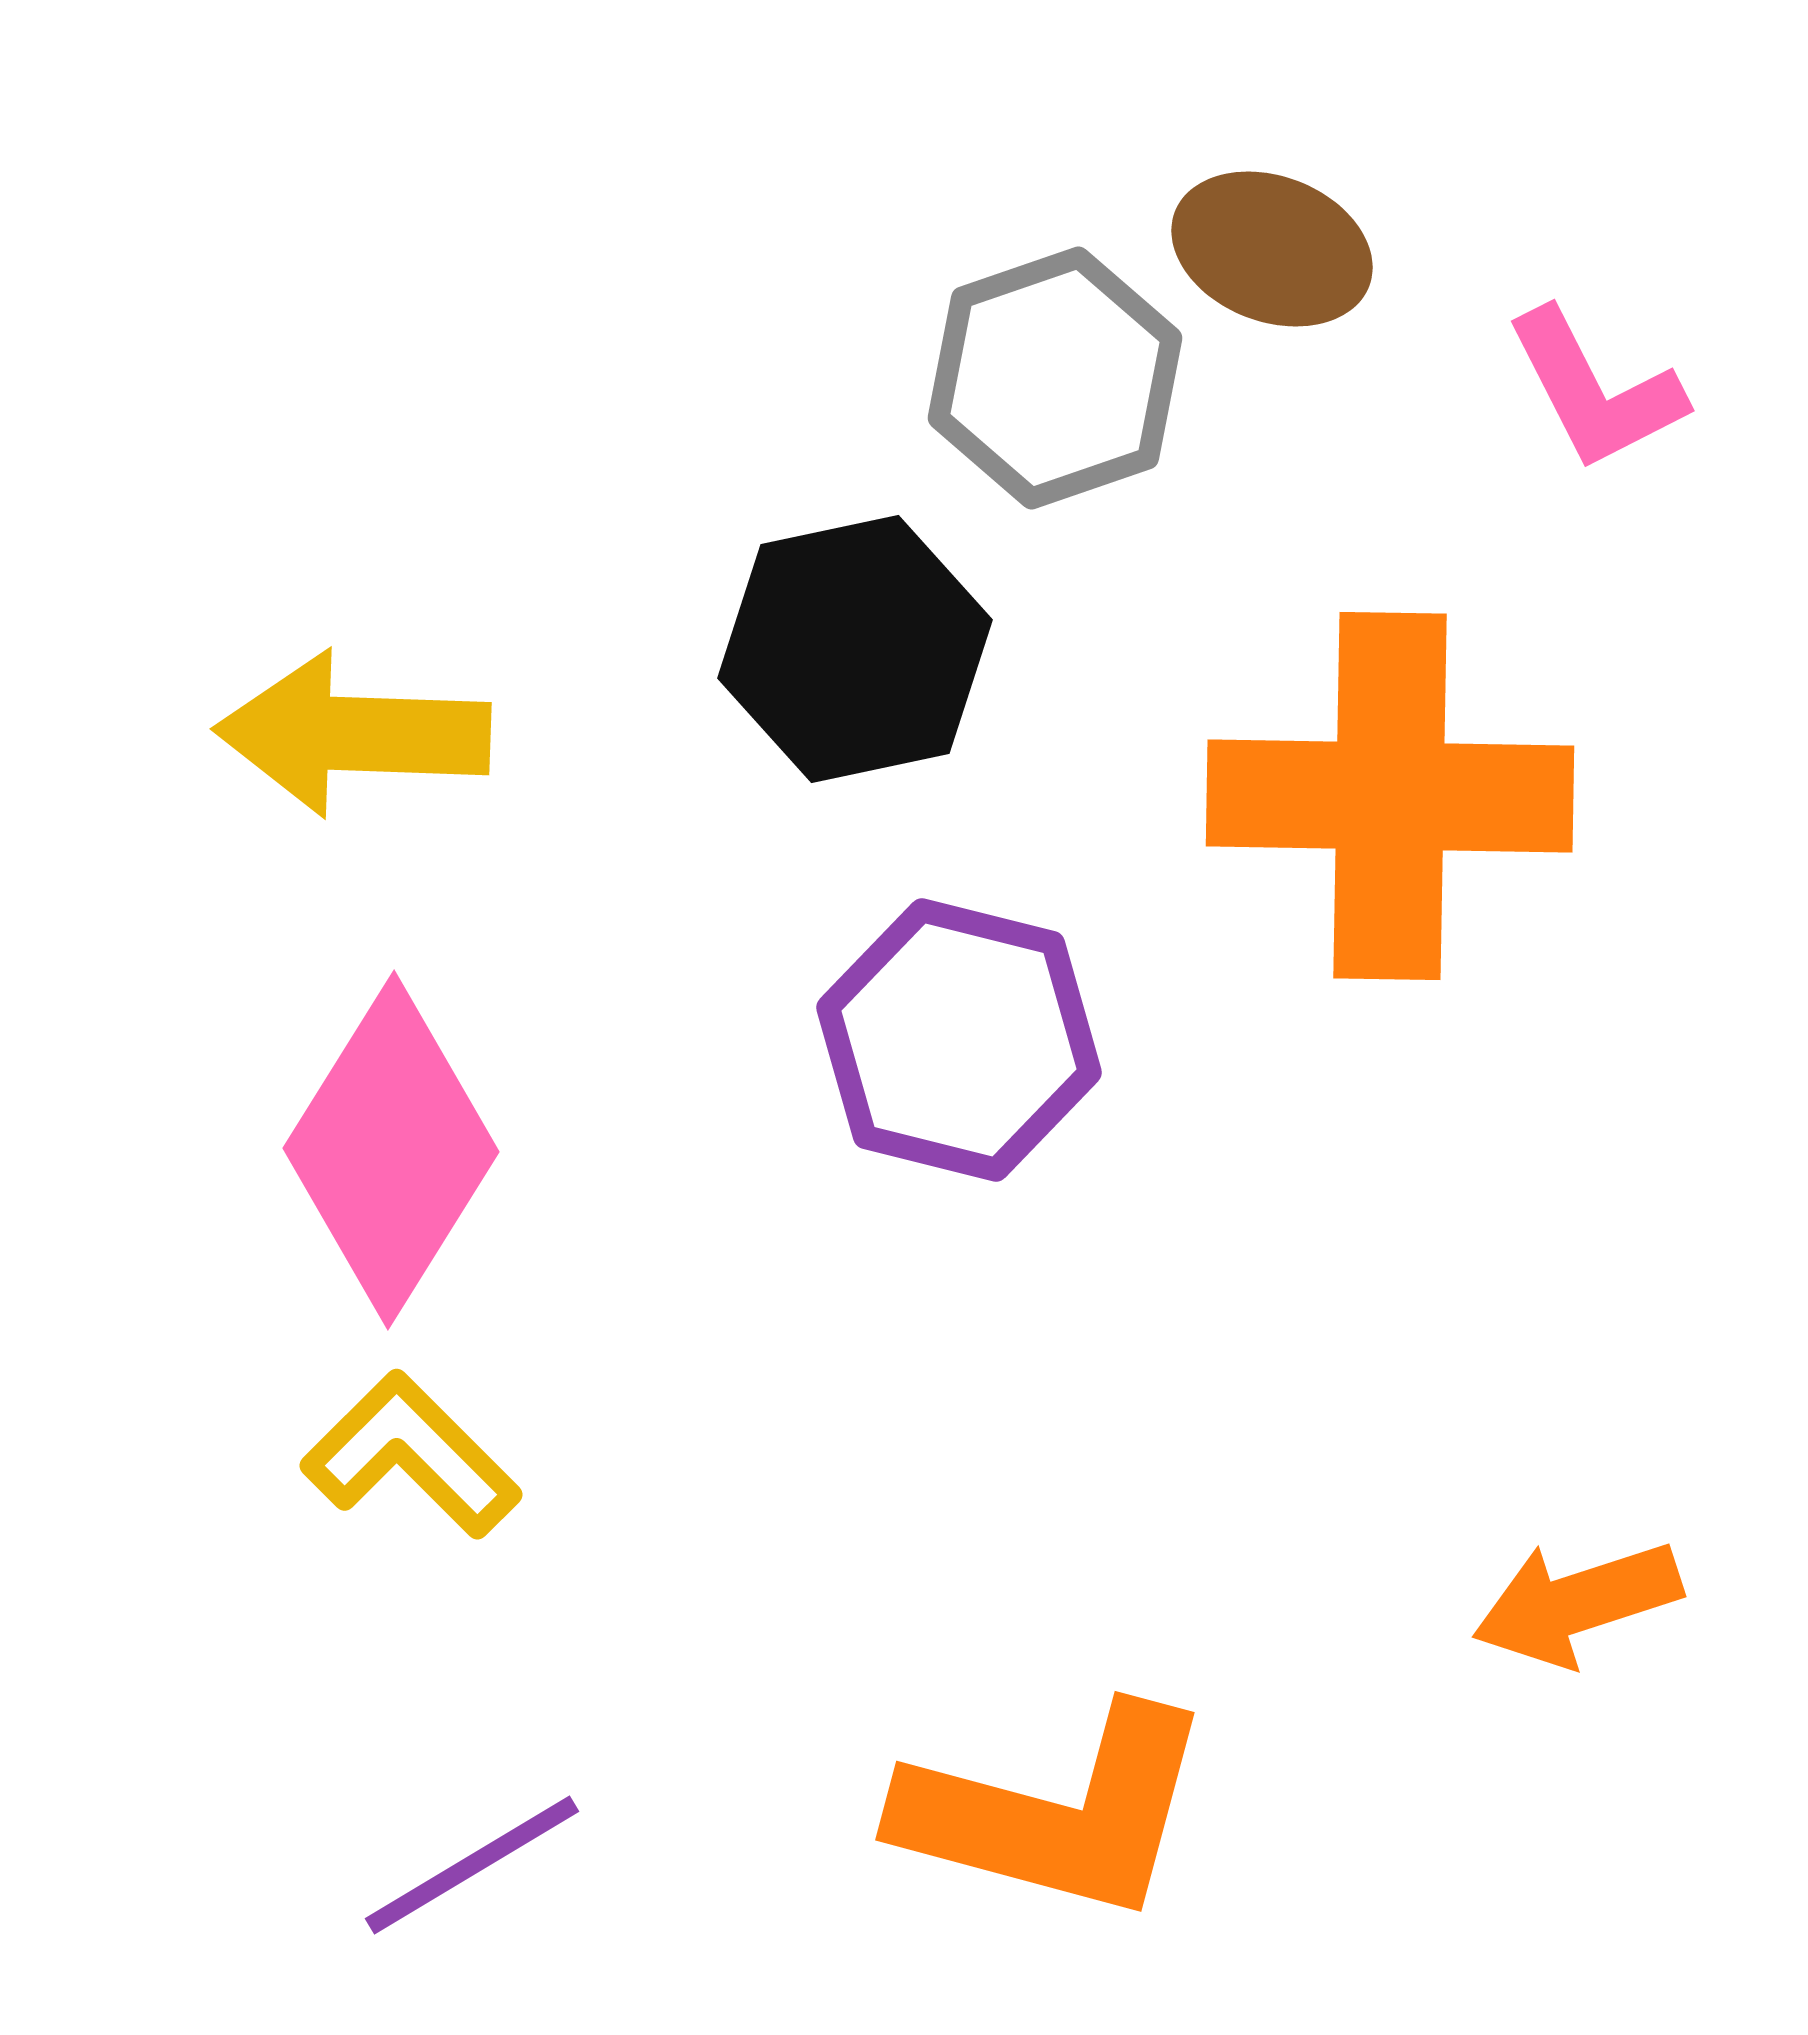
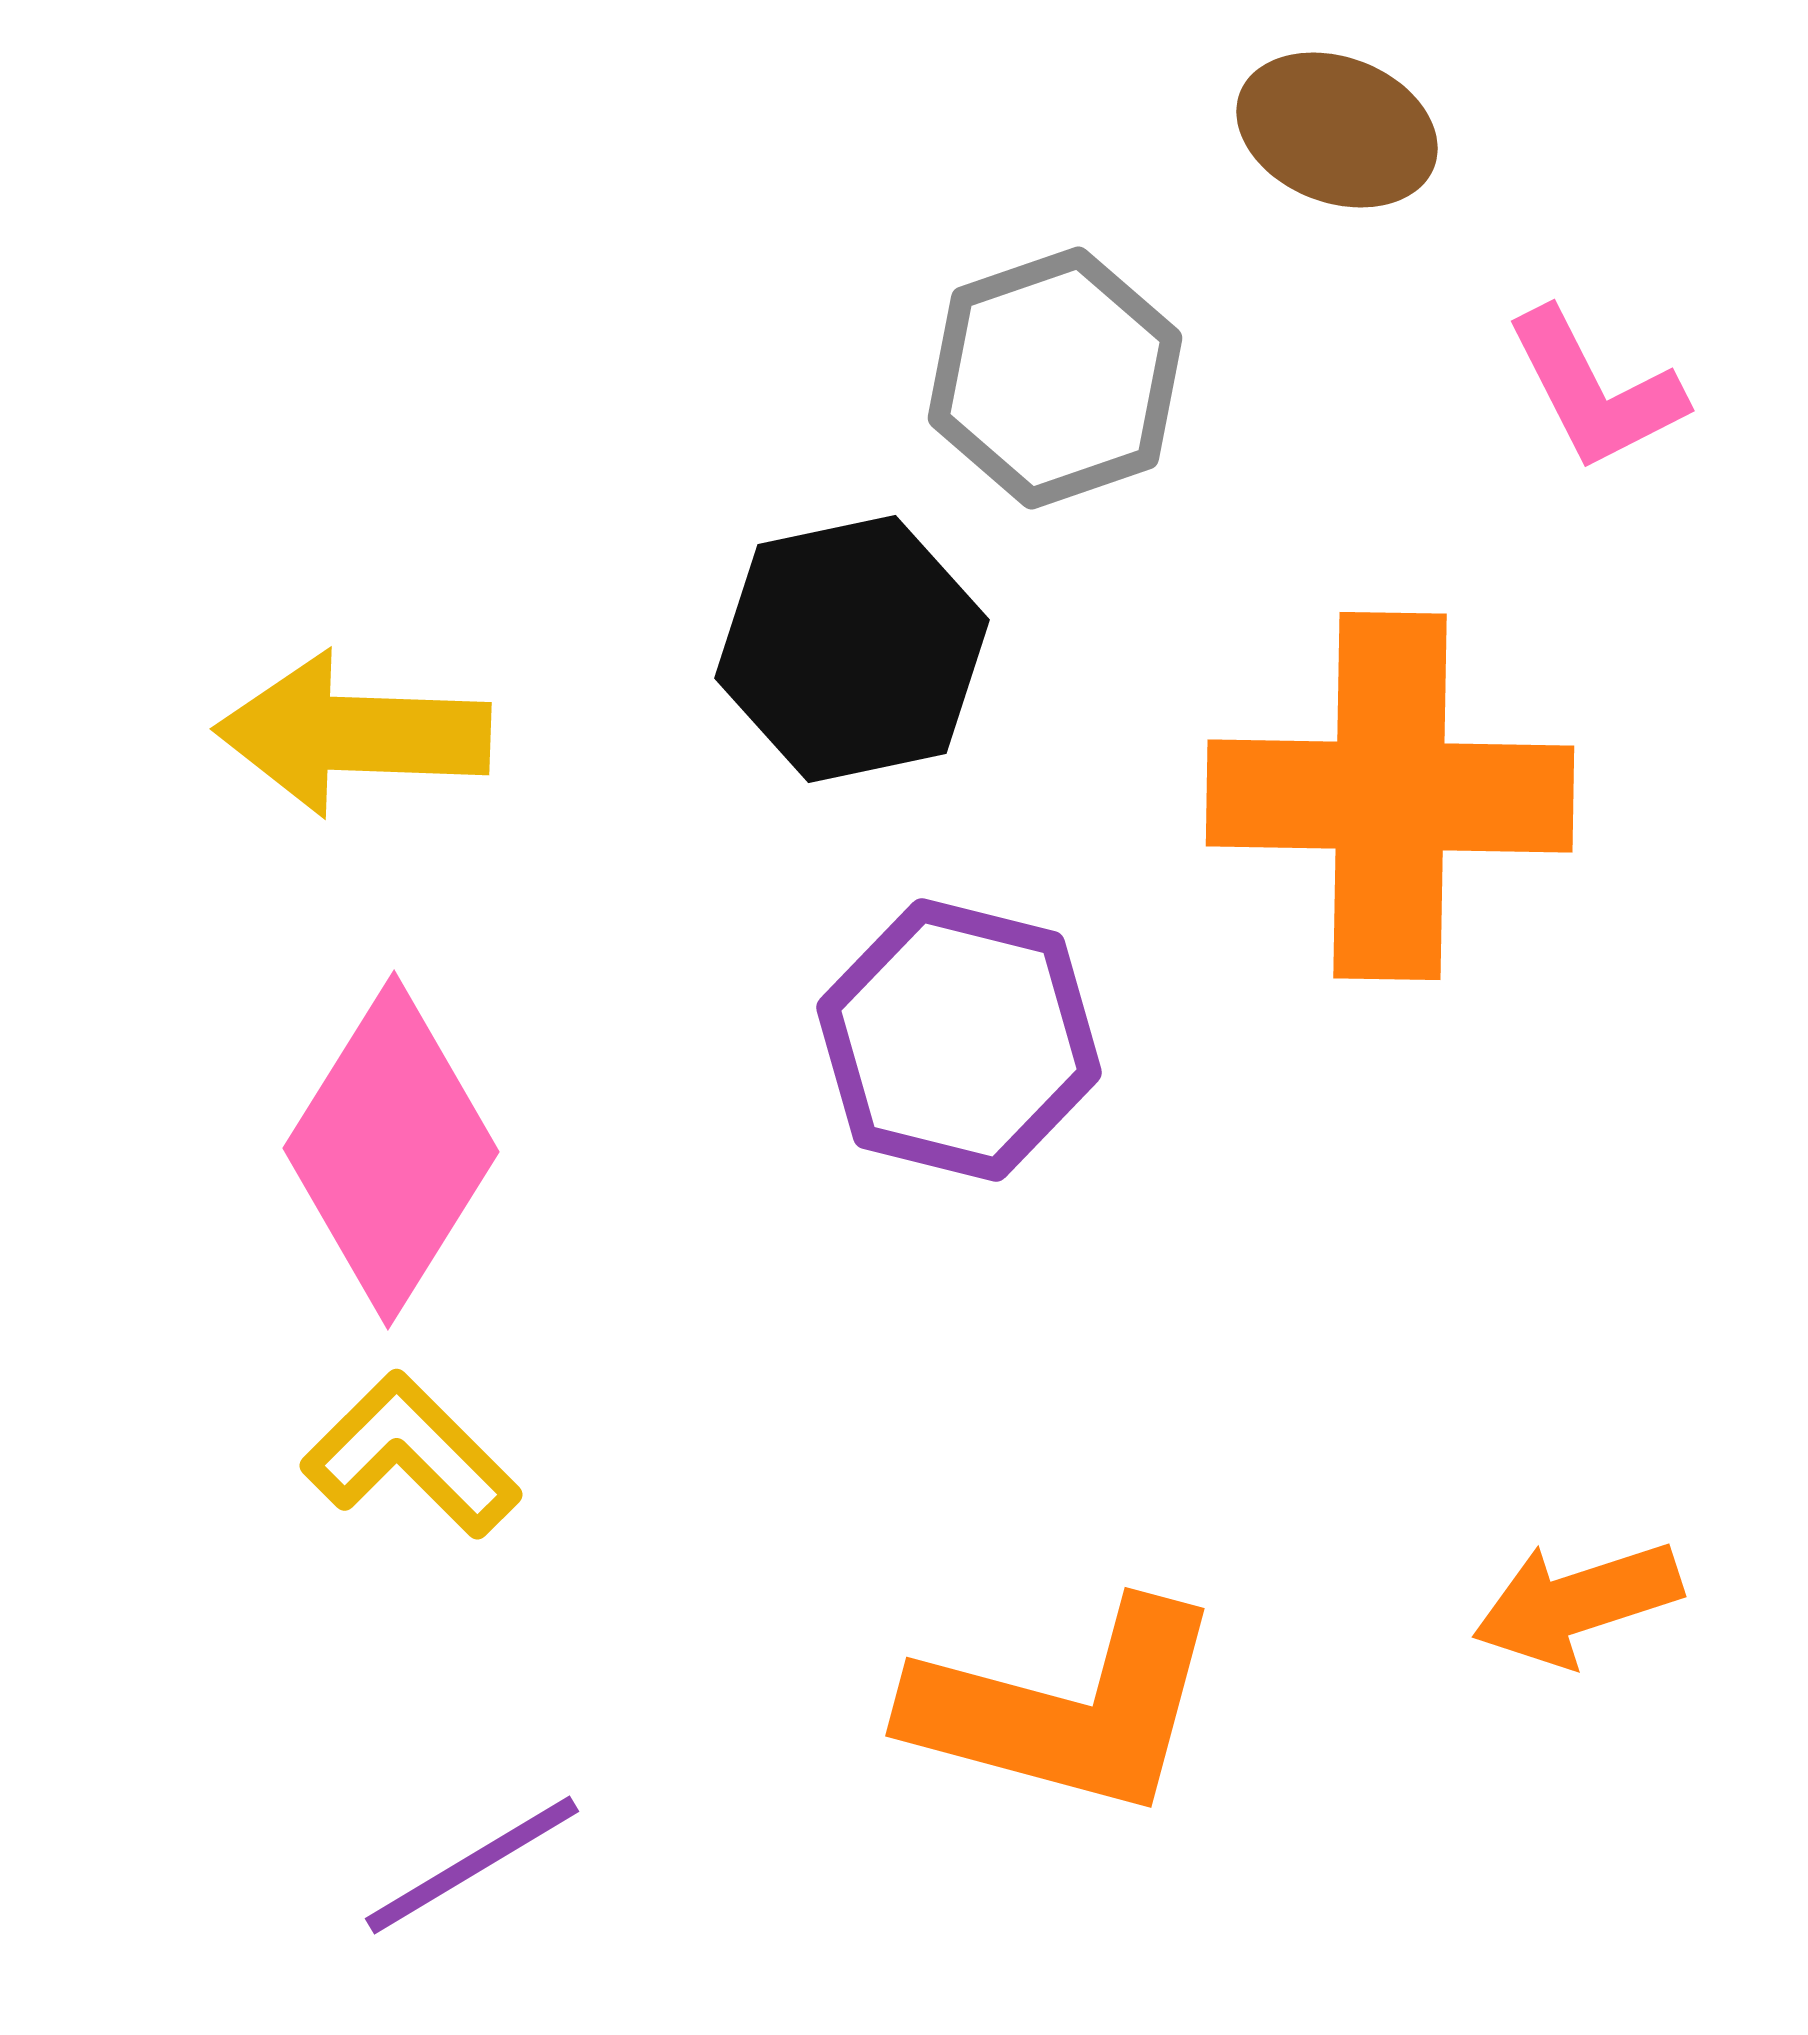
brown ellipse: moved 65 px right, 119 px up
black hexagon: moved 3 px left
orange L-shape: moved 10 px right, 104 px up
